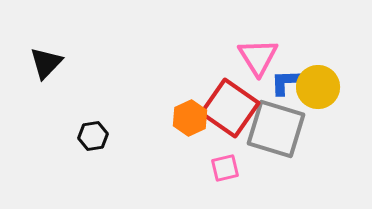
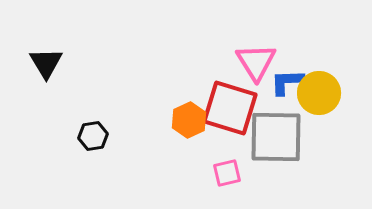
pink triangle: moved 2 px left, 5 px down
black triangle: rotated 15 degrees counterclockwise
yellow circle: moved 1 px right, 6 px down
red square: rotated 18 degrees counterclockwise
orange hexagon: moved 1 px left, 2 px down
gray square: moved 8 px down; rotated 16 degrees counterclockwise
pink square: moved 2 px right, 5 px down
